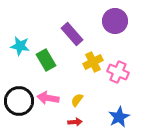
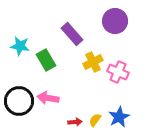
yellow semicircle: moved 18 px right, 20 px down
